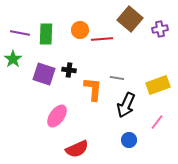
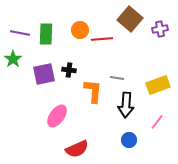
purple square: rotated 30 degrees counterclockwise
orange L-shape: moved 2 px down
black arrow: rotated 20 degrees counterclockwise
